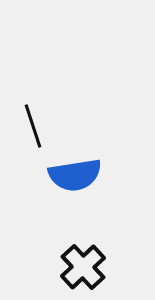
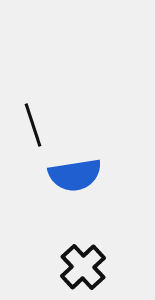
black line: moved 1 px up
